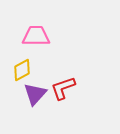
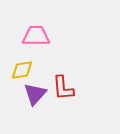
yellow diamond: rotated 20 degrees clockwise
red L-shape: rotated 76 degrees counterclockwise
